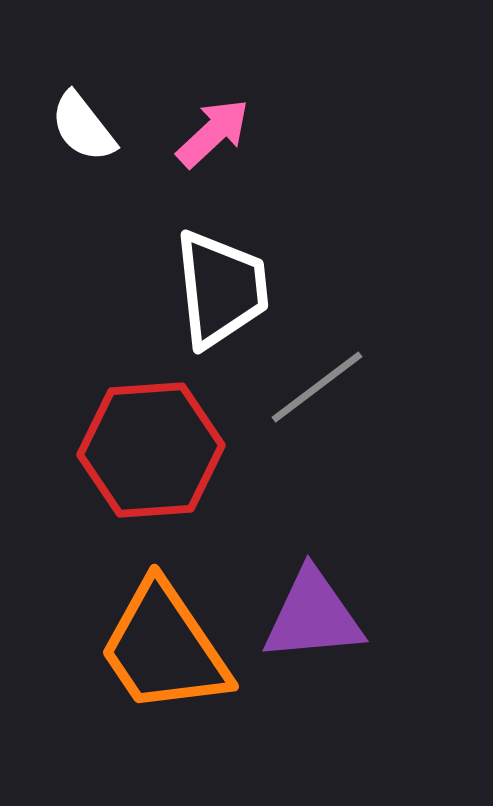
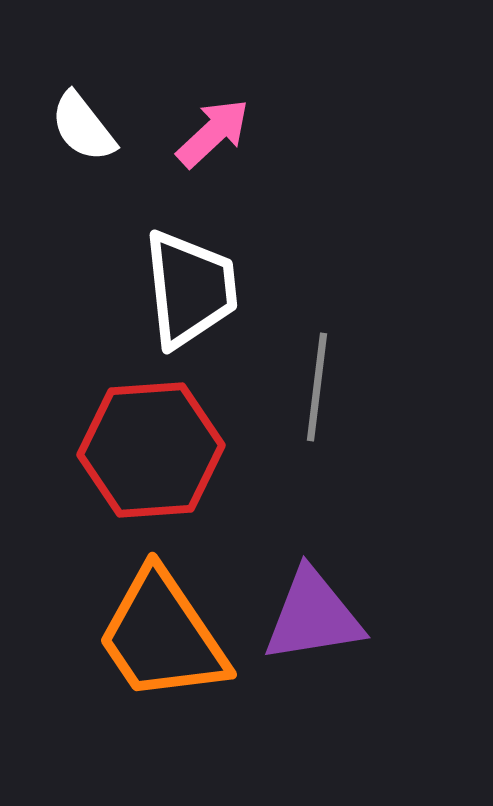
white trapezoid: moved 31 px left
gray line: rotated 46 degrees counterclockwise
purple triangle: rotated 4 degrees counterclockwise
orange trapezoid: moved 2 px left, 12 px up
